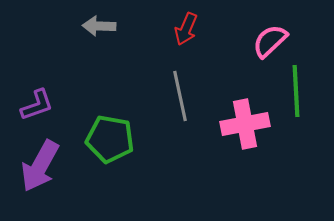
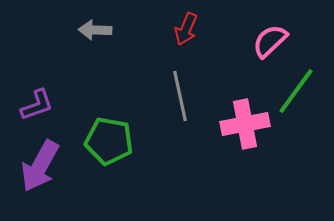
gray arrow: moved 4 px left, 4 px down
green line: rotated 39 degrees clockwise
green pentagon: moved 1 px left, 2 px down
